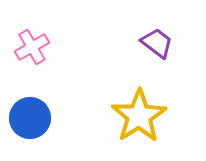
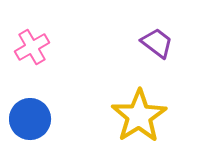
blue circle: moved 1 px down
